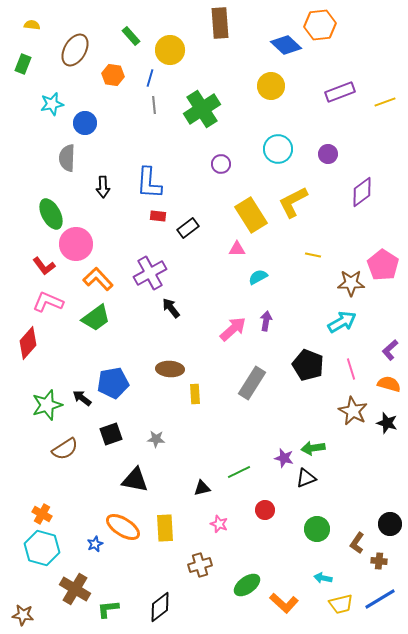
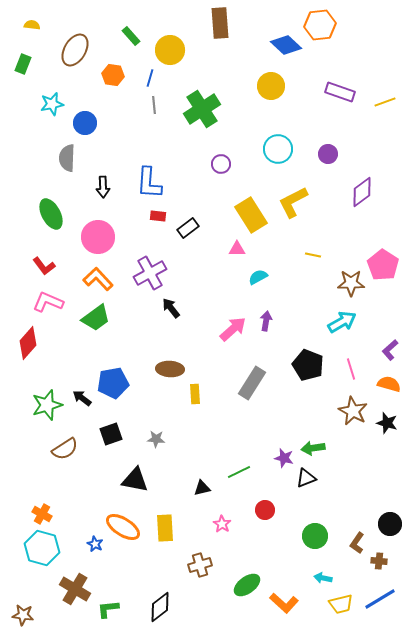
purple rectangle at (340, 92): rotated 40 degrees clockwise
pink circle at (76, 244): moved 22 px right, 7 px up
pink star at (219, 524): moved 3 px right; rotated 12 degrees clockwise
green circle at (317, 529): moved 2 px left, 7 px down
blue star at (95, 544): rotated 21 degrees counterclockwise
